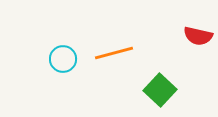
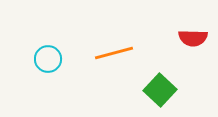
red semicircle: moved 5 px left, 2 px down; rotated 12 degrees counterclockwise
cyan circle: moved 15 px left
